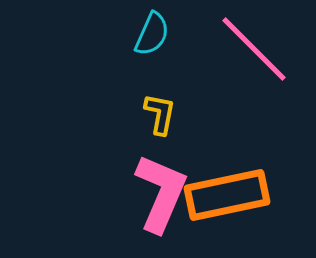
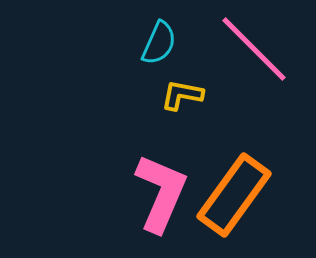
cyan semicircle: moved 7 px right, 9 px down
yellow L-shape: moved 22 px right, 19 px up; rotated 90 degrees counterclockwise
orange rectangle: moved 7 px right; rotated 42 degrees counterclockwise
